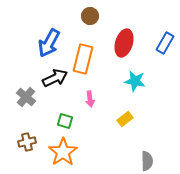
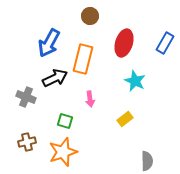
cyan star: rotated 15 degrees clockwise
gray cross: rotated 18 degrees counterclockwise
orange star: rotated 16 degrees clockwise
